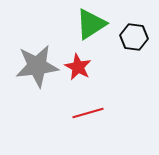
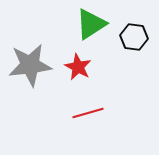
gray star: moved 7 px left, 1 px up
